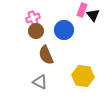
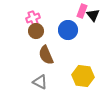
pink rectangle: moved 1 px down
blue circle: moved 4 px right
